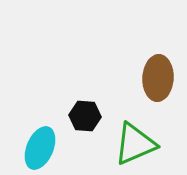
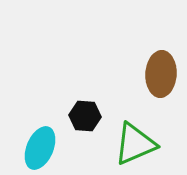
brown ellipse: moved 3 px right, 4 px up
